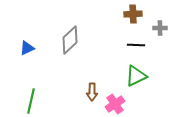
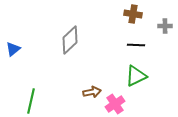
brown cross: rotated 12 degrees clockwise
gray cross: moved 5 px right, 2 px up
blue triangle: moved 14 px left, 1 px down; rotated 14 degrees counterclockwise
brown arrow: rotated 102 degrees counterclockwise
